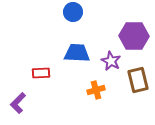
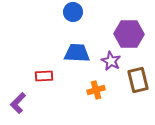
purple hexagon: moved 5 px left, 2 px up
red rectangle: moved 3 px right, 3 px down
